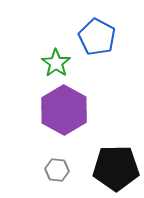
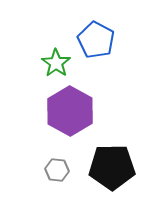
blue pentagon: moved 1 px left, 3 px down
purple hexagon: moved 6 px right, 1 px down
black pentagon: moved 4 px left, 1 px up
